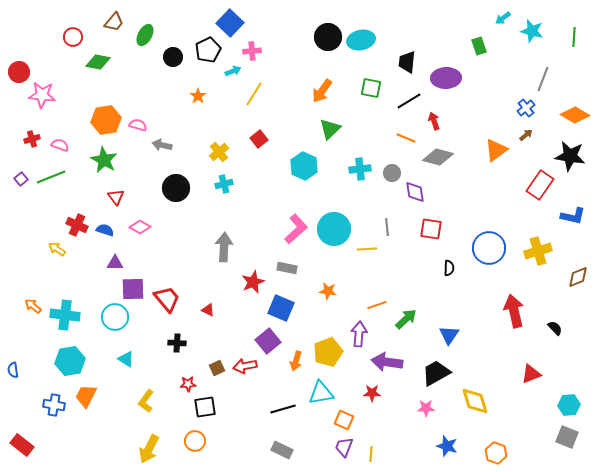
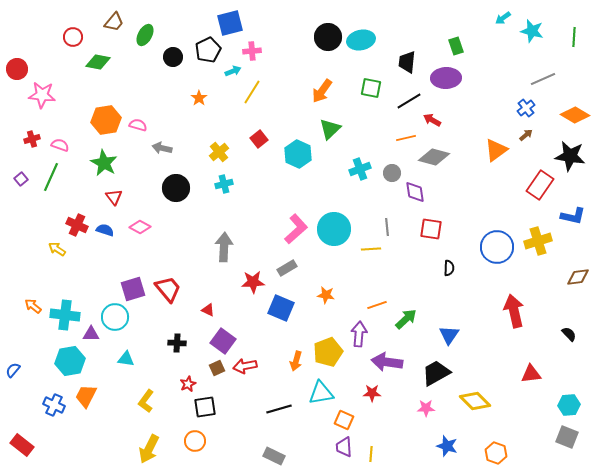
blue square at (230, 23): rotated 32 degrees clockwise
green rectangle at (479, 46): moved 23 px left
red circle at (19, 72): moved 2 px left, 3 px up
gray line at (543, 79): rotated 45 degrees clockwise
yellow line at (254, 94): moved 2 px left, 2 px up
orange star at (198, 96): moved 1 px right, 2 px down
red arrow at (434, 121): moved 2 px left, 1 px up; rotated 42 degrees counterclockwise
orange line at (406, 138): rotated 36 degrees counterclockwise
gray arrow at (162, 145): moved 3 px down
gray diamond at (438, 157): moved 4 px left
green star at (104, 160): moved 3 px down
cyan hexagon at (304, 166): moved 6 px left, 12 px up
cyan cross at (360, 169): rotated 15 degrees counterclockwise
green line at (51, 177): rotated 44 degrees counterclockwise
red triangle at (116, 197): moved 2 px left
blue circle at (489, 248): moved 8 px right, 1 px up
yellow line at (367, 249): moved 4 px right
yellow cross at (538, 251): moved 10 px up
purple triangle at (115, 263): moved 24 px left, 71 px down
gray rectangle at (287, 268): rotated 42 degrees counterclockwise
brown diamond at (578, 277): rotated 15 degrees clockwise
red star at (253, 282): rotated 20 degrees clockwise
purple square at (133, 289): rotated 15 degrees counterclockwise
orange star at (328, 291): moved 2 px left, 4 px down
red trapezoid at (167, 299): moved 1 px right, 10 px up
black semicircle at (555, 328): moved 14 px right, 6 px down
purple square at (268, 341): moved 45 px left; rotated 15 degrees counterclockwise
cyan triangle at (126, 359): rotated 24 degrees counterclockwise
blue semicircle at (13, 370): rotated 49 degrees clockwise
red triangle at (531, 374): rotated 15 degrees clockwise
red star at (188, 384): rotated 21 degrees counterclockwise
yellow diamond at (475, 401): rotated 28 degrees counterclockwise
blue cross at (54, 405): rotated 15 degrees clockwise
black line at (283, 409): moved 4 px left
purple trapezoid at (344, 447): rotated 25 degrees counterclockwise
gray rectangle at (282, 450): moved 8 px left, 6 px down
